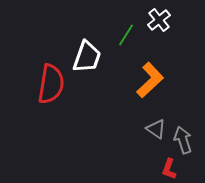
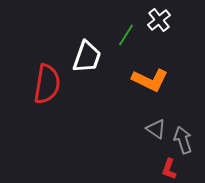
orange L-shape: rotated 69 degrees clockwise
red semicircle: moved 4 px left
